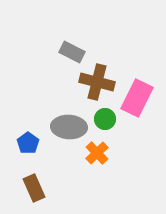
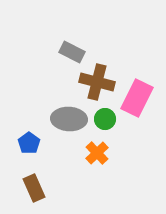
gray ellipse: moved 8 px up
blue pentagon: moved 1 px right
